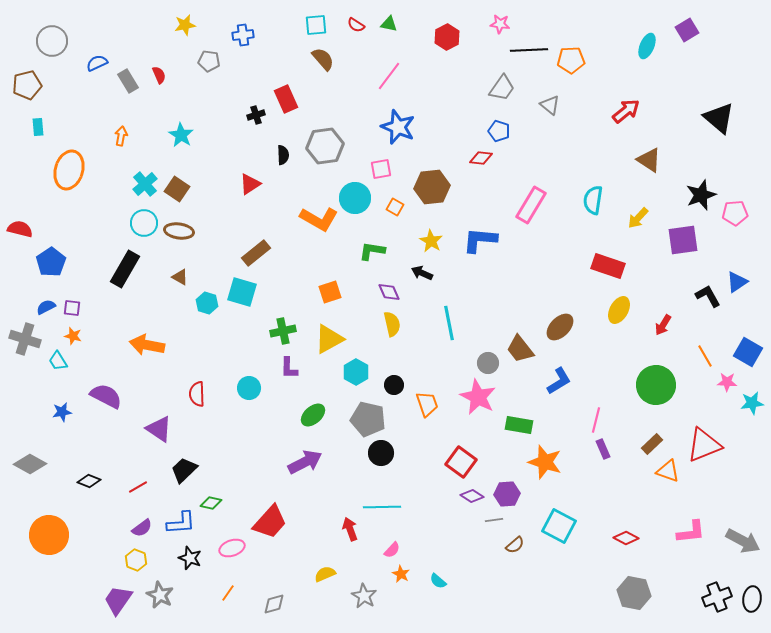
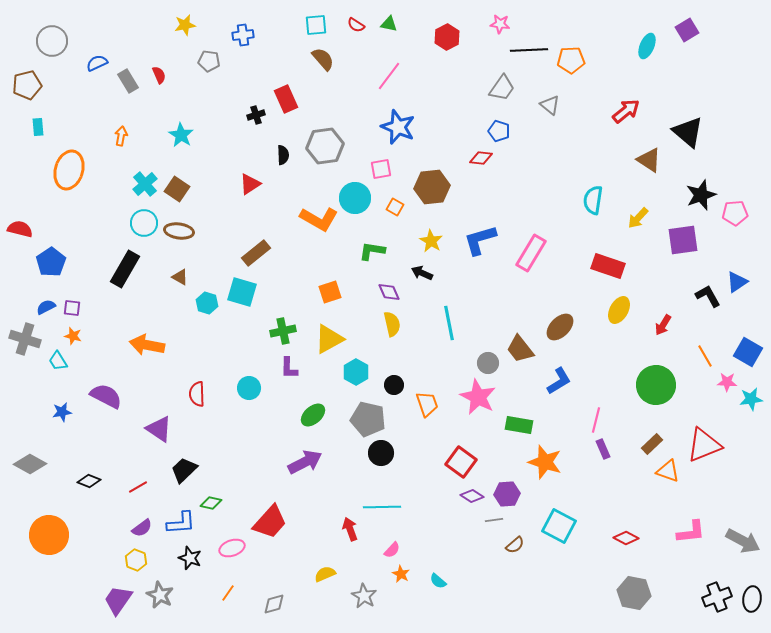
black triangle at (719, 118): moved 31 px left, 14 px down
pink rectangle at (531, 205): moved 48 px down
blue L-shape at (480, 240): rotated 21 degrees counterclockwise
cyan star at (752, 403): moved 1 px left, 4 px up
